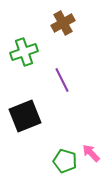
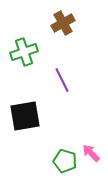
black square: rotated 12 degrees clockwise
